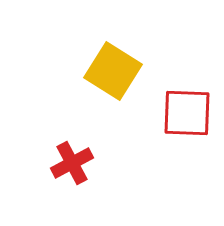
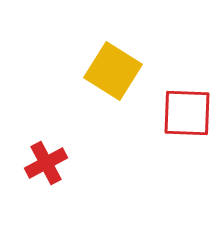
red cross: moved 26 px left
